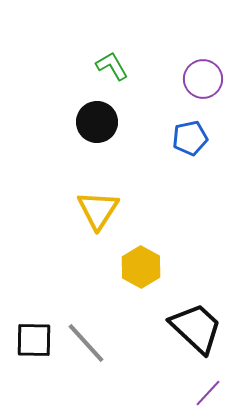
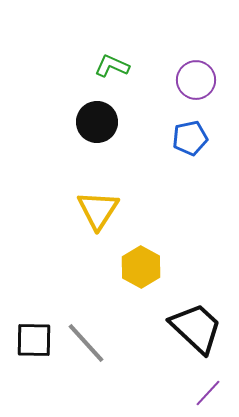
green L-shape: rotated 36 degrees counterclockwise
purple circle: moved 7 px left, 1 px down
